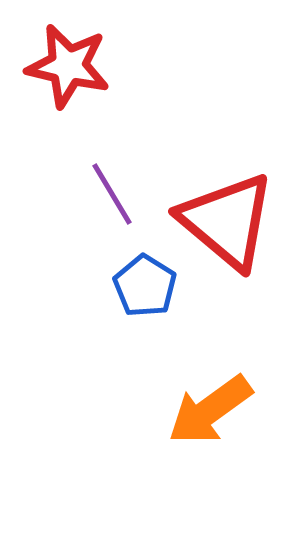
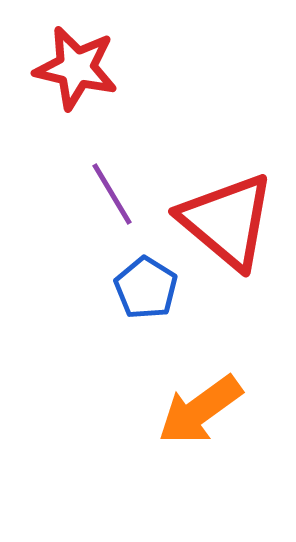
red star: moved 8 px right, 2 px down
blue pentagon: moved 1 px right, 2 px down
orange arrow: moved 10 px left
